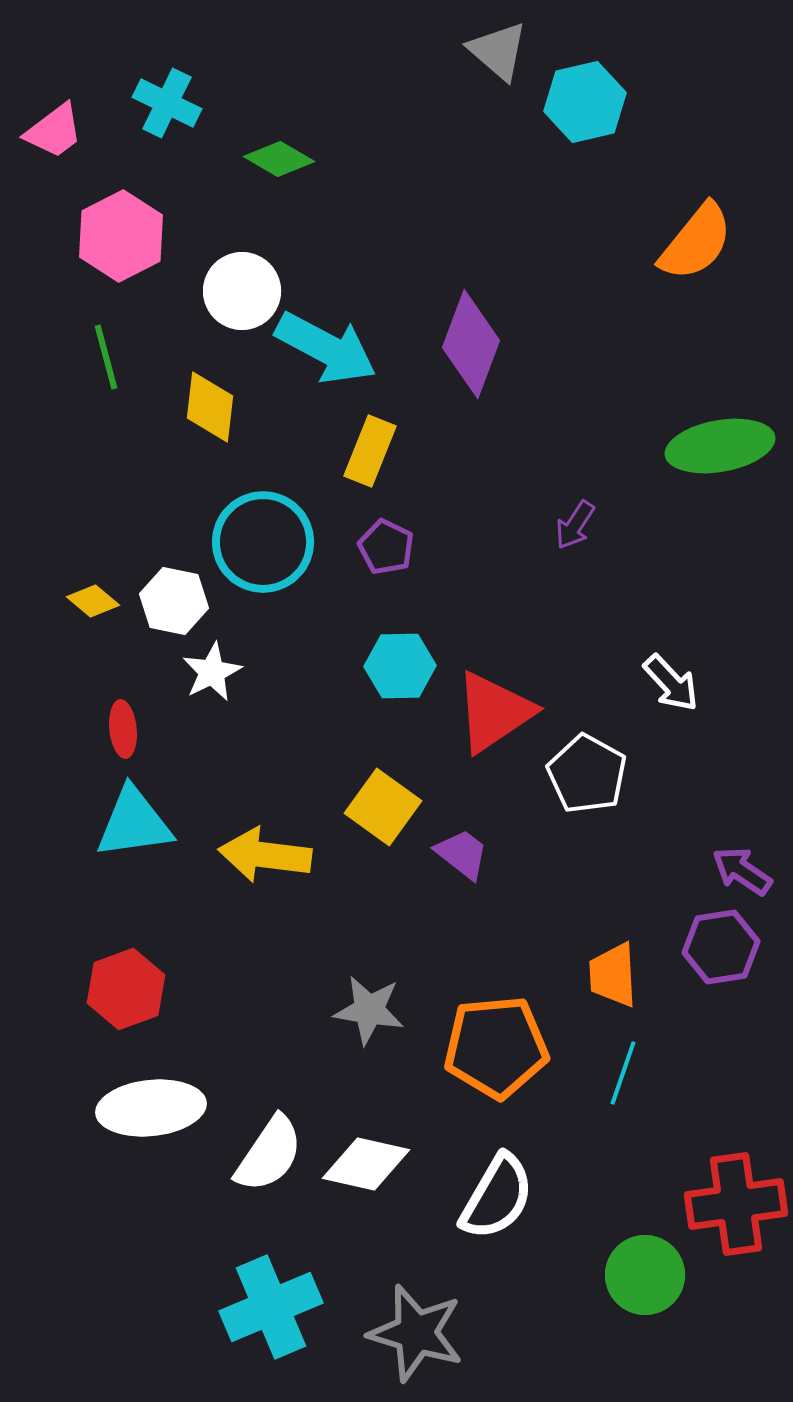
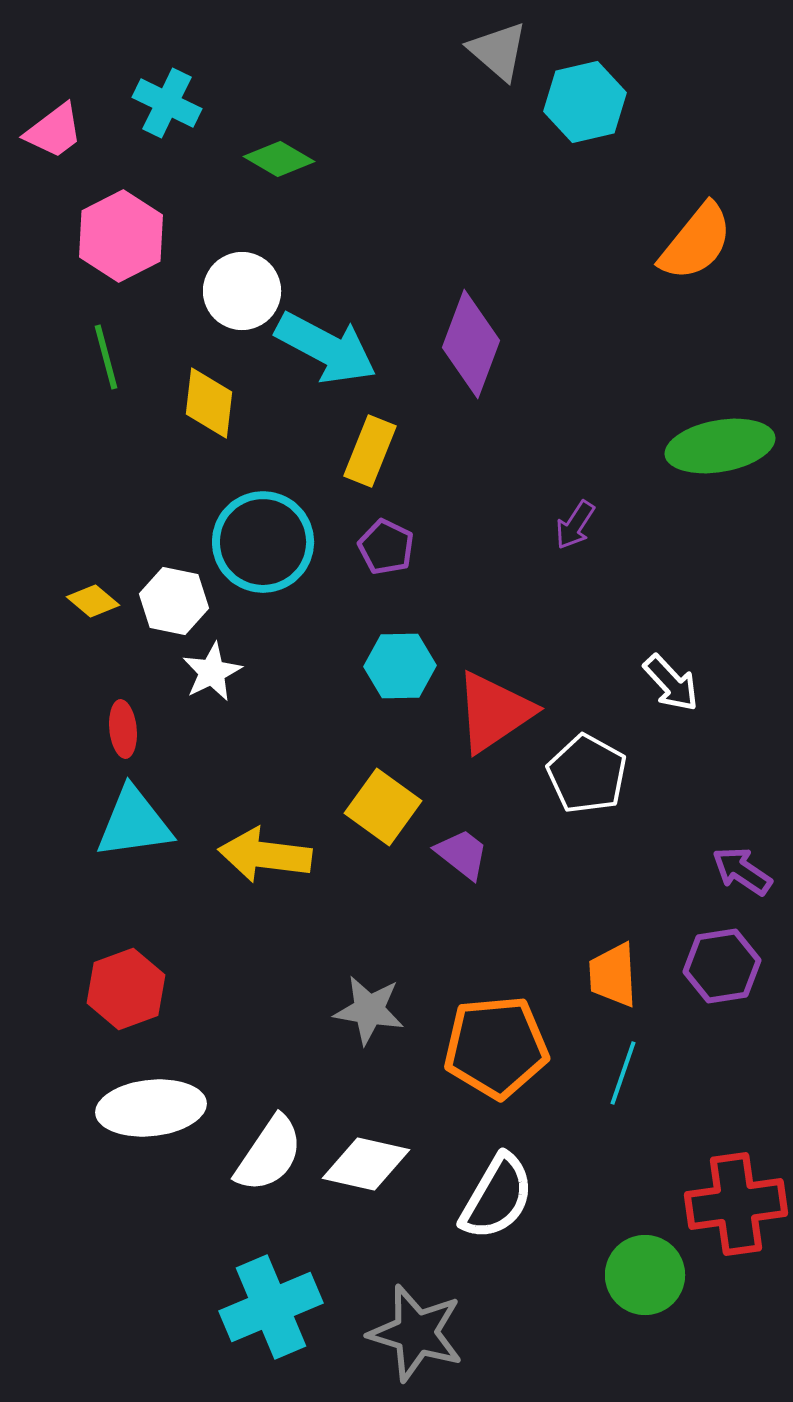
yellow diamond at (210, 407): moved 1 px left, 4 px up
purple hexagon at (721, 947): moved 1 px right, 19 px down
